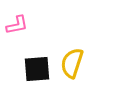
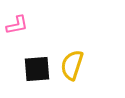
yellow semicircle: moved 2 px down
